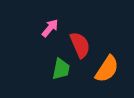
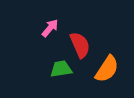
green trapezoid: rotated 110 degrees counterclockwise
